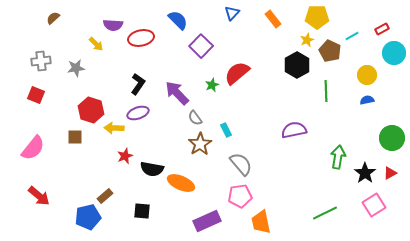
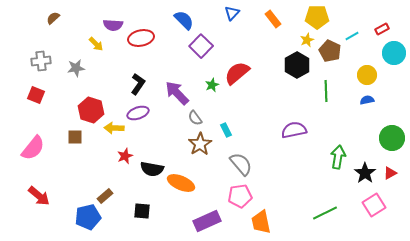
blue semicircle at (178, 20): moved 6 px right
